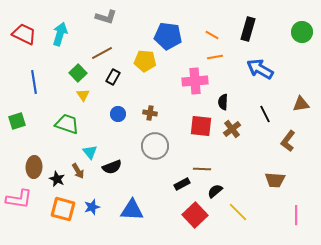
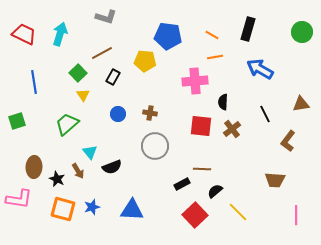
green trapezoid at (67, 124): rotated 60 degrees counterclockwise
